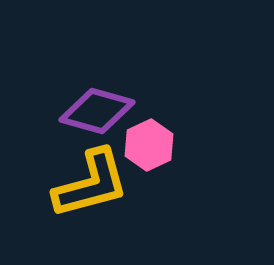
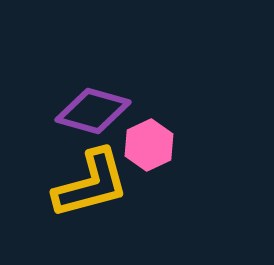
purple diamond: moved 4 px left
